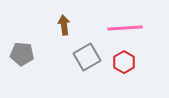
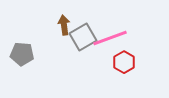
pink line: moved 15 px left, 10 px down; rotated 16 degrees counterclockwise
gray square: moved 4 px left, 20 px up
